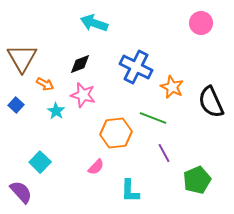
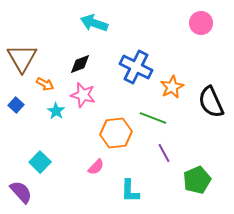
orange star: rotated 20 degrees clockwise
